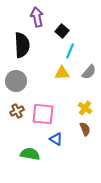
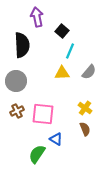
green semicircle: moved 7 px right; rotated 66 degrees counterclockwise
